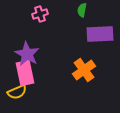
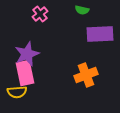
green semicircle: rotated 88 degrees counterclockwise
pink cross: rotated 21 degrees counterclockwise
purple star: rotated 20 degrees clockwise
orange cross: moved 2 px right, 5 px down; rotated 15 degrees clockwise
yellow semicircle: rotated 18 degrees clockwise
